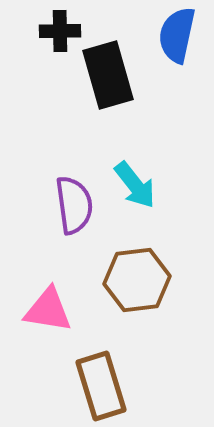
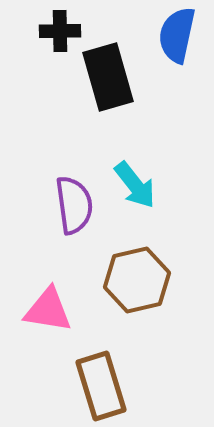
black rectangle: moved 2 px down
brown hexagon: rotated 6 degrees counterclockwise
